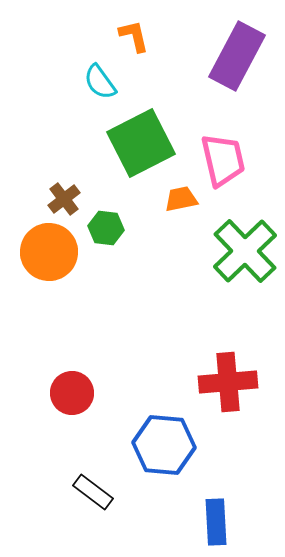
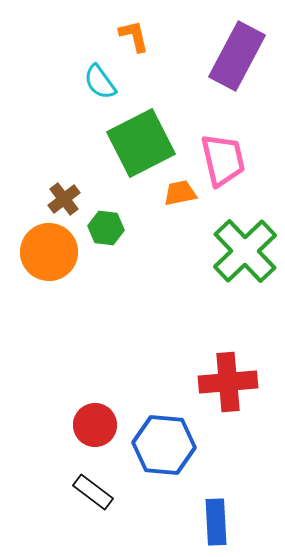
orange trapezoid: moved 1 px left, 6 px up
red circle: moved 23 px right, 32 px down
